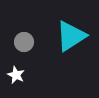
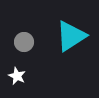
white star: moved 1 px right, 1 px down
